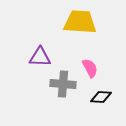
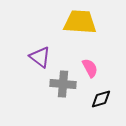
purple triangle: rotated 35 degrees clockwise
black diamond: moved 2 px down; rotated 20 degrees counterclockwise
